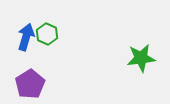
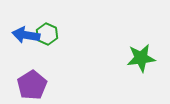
blue arrow: moved 2 px up; rotated 96 degrees counterclockwise
purple pentagon: moved 2 px right, 1 px down
